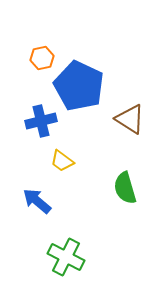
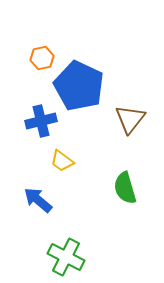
brown triangle: rotated 36 degrees clockwise
blue arrow: moved 1 px right, 1 px up
